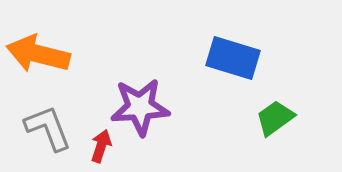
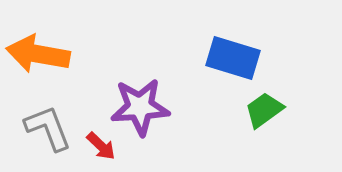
orange arrow: rotated 4 degrees counterclockwise
green trapezoid: moved 11 px left, 8 px up
red arrow: rotated 116 degrees clockwise
